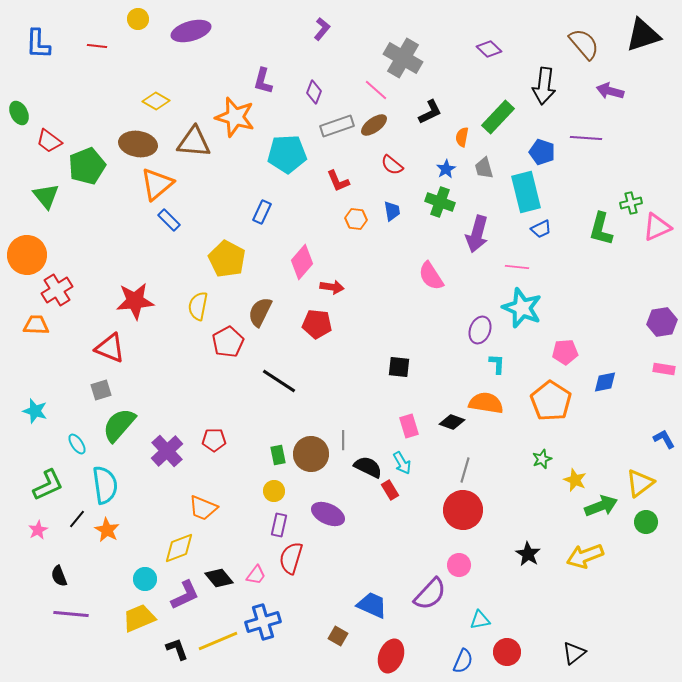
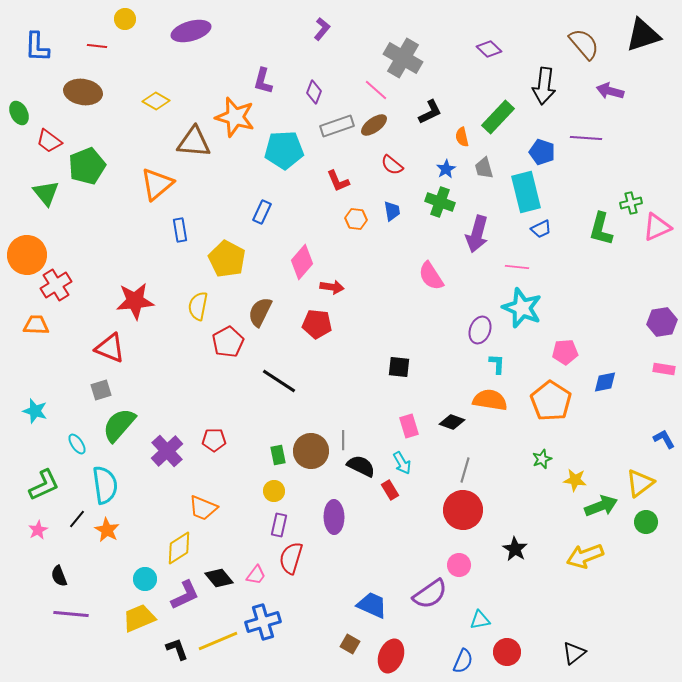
yellow circle at (138, 19): moved 13 px left
blue L-shape at (38, 44): moved 1 px left, 3 px down
orange semicircle at (462, 137): rotated 24 degrees counterclockwise
brown ellipse at (138, 144): moved 55 px left, 52 px up
cyan pentagon at (287, 154): moved 3 px left, 4 px up
green triangle at (46, 196): moved 3 px up
blue rectangle at (169, 220): moved 11 px right, 10 px down; rotated 35 degrees clockwise
red cross at (57, 290): moved 1 px left, 5 px up
orange semicircle at (486, 403): moved 4 px right, 3 px up
brown circle at (311, 454): moved 3 px up
black semicircle at (368, 467): moved 7 px left, 1 px up
yellow star at (575, 480): rotated 15 degrees counterclockwise
green L-shape at (48, 485): moved 4 px left
purple ellipse at (328, 514): moved 6 px right, 3 px down; rotated 64 degrees clockwise
yellow diamond at (179, 548): rotated 12 degrees counterclockwise
black star at (528, 554): moved 13 px left, 5 px up
purple semicircle at (430, 594): rotated 12 degrees clockwise
brown square at (338, 636): moved 12 px right, 8 px down
